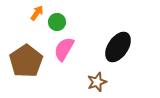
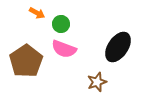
orange arrow: rotated 84 degrees clockwise
green circle: moved 4 px right, 2 px down
pink semicircle: rotated 100 degrees counterclockwise
